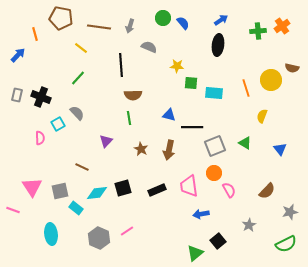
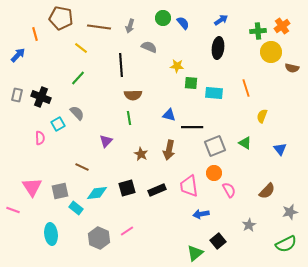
black ellipse at (218, 45): moved 3 px down
yellow circle at (271, 80): moved 28 px up
brown star at (141, 149): moved 5 px down
black square at (123, 188): moved 4 px right
